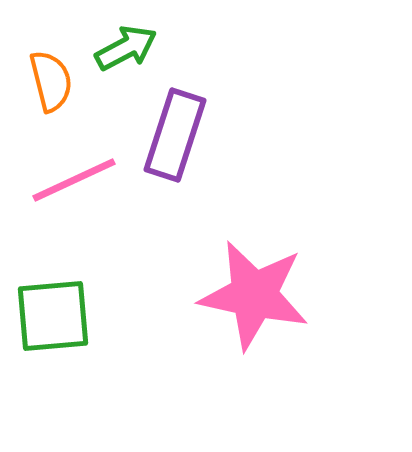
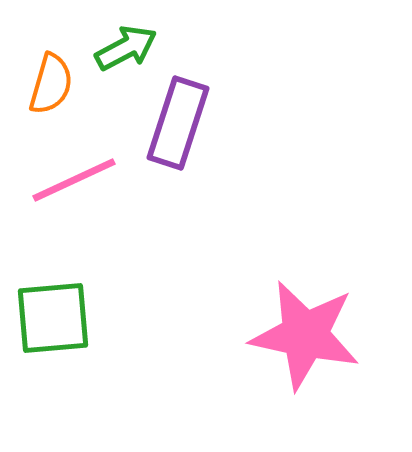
orange semicircle: moved 3 px down; rotated 30 degrees clockwise
purple rectangle: moved 3 px right, 12 px up
pink star: moved 51 px right, 40 px down
green square: moved 2 px down
